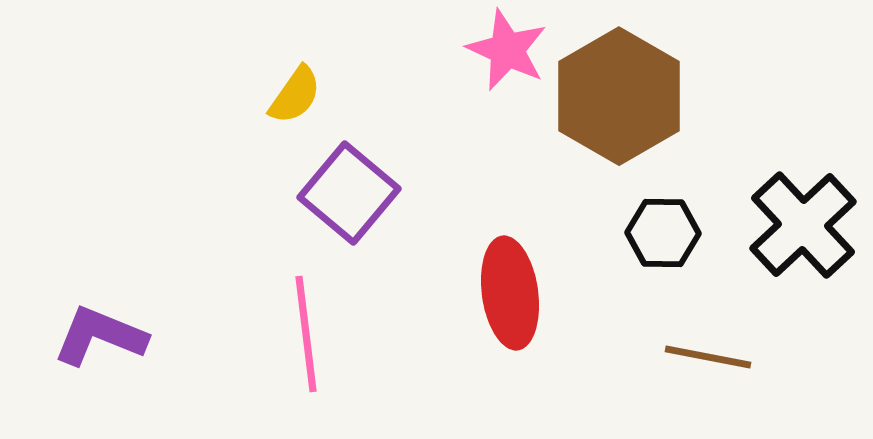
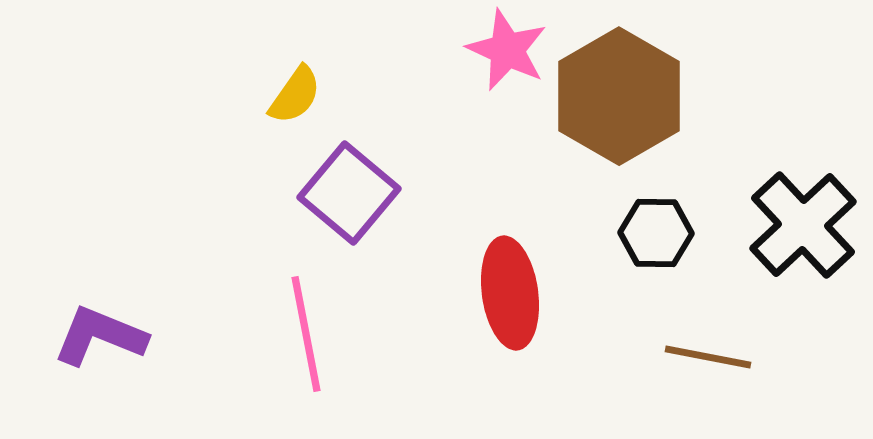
black hexagon: moved 7 px left
pink line: rotated 4 degrees counterclockwise
